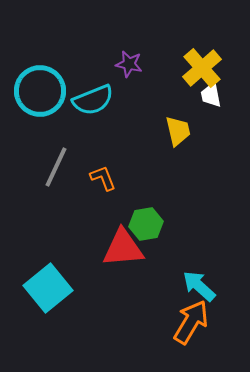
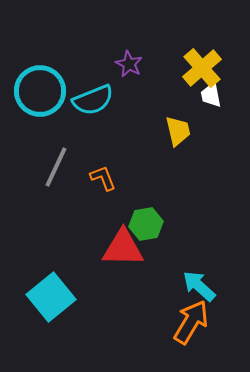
purple star: rotated 16 degrees clockwise
red triangle: rotated 6 degrees clockwise
cyan square: moved 3 px right, 9 px down
